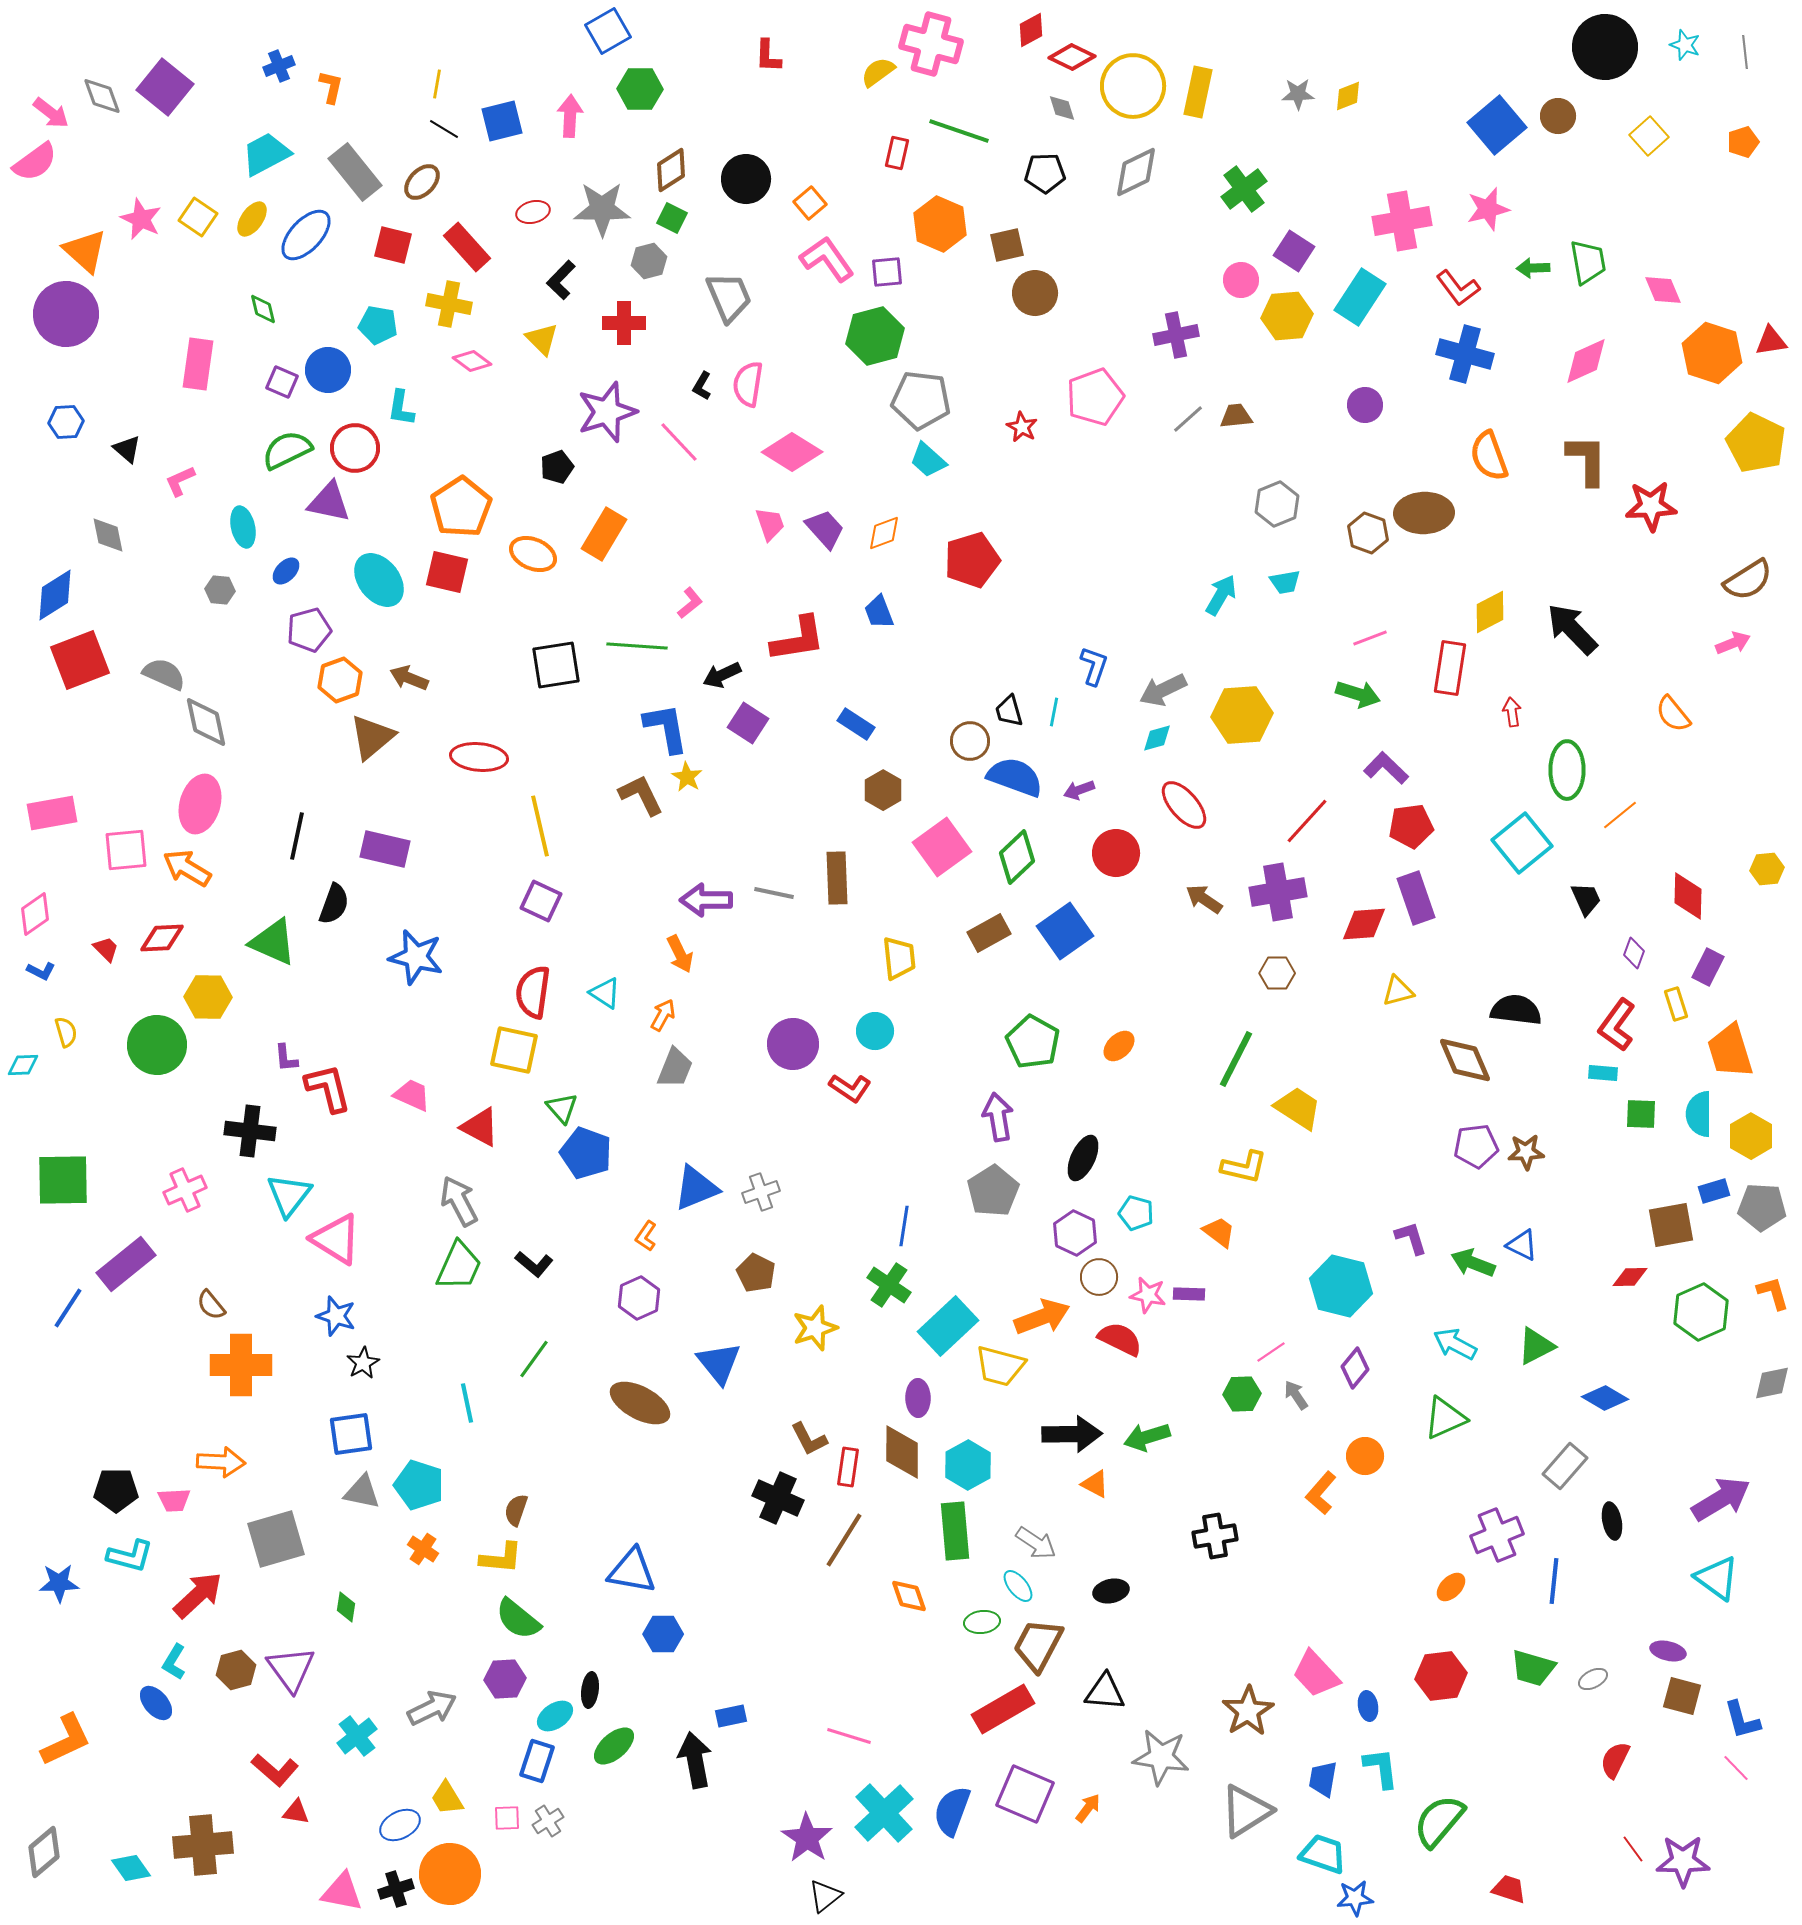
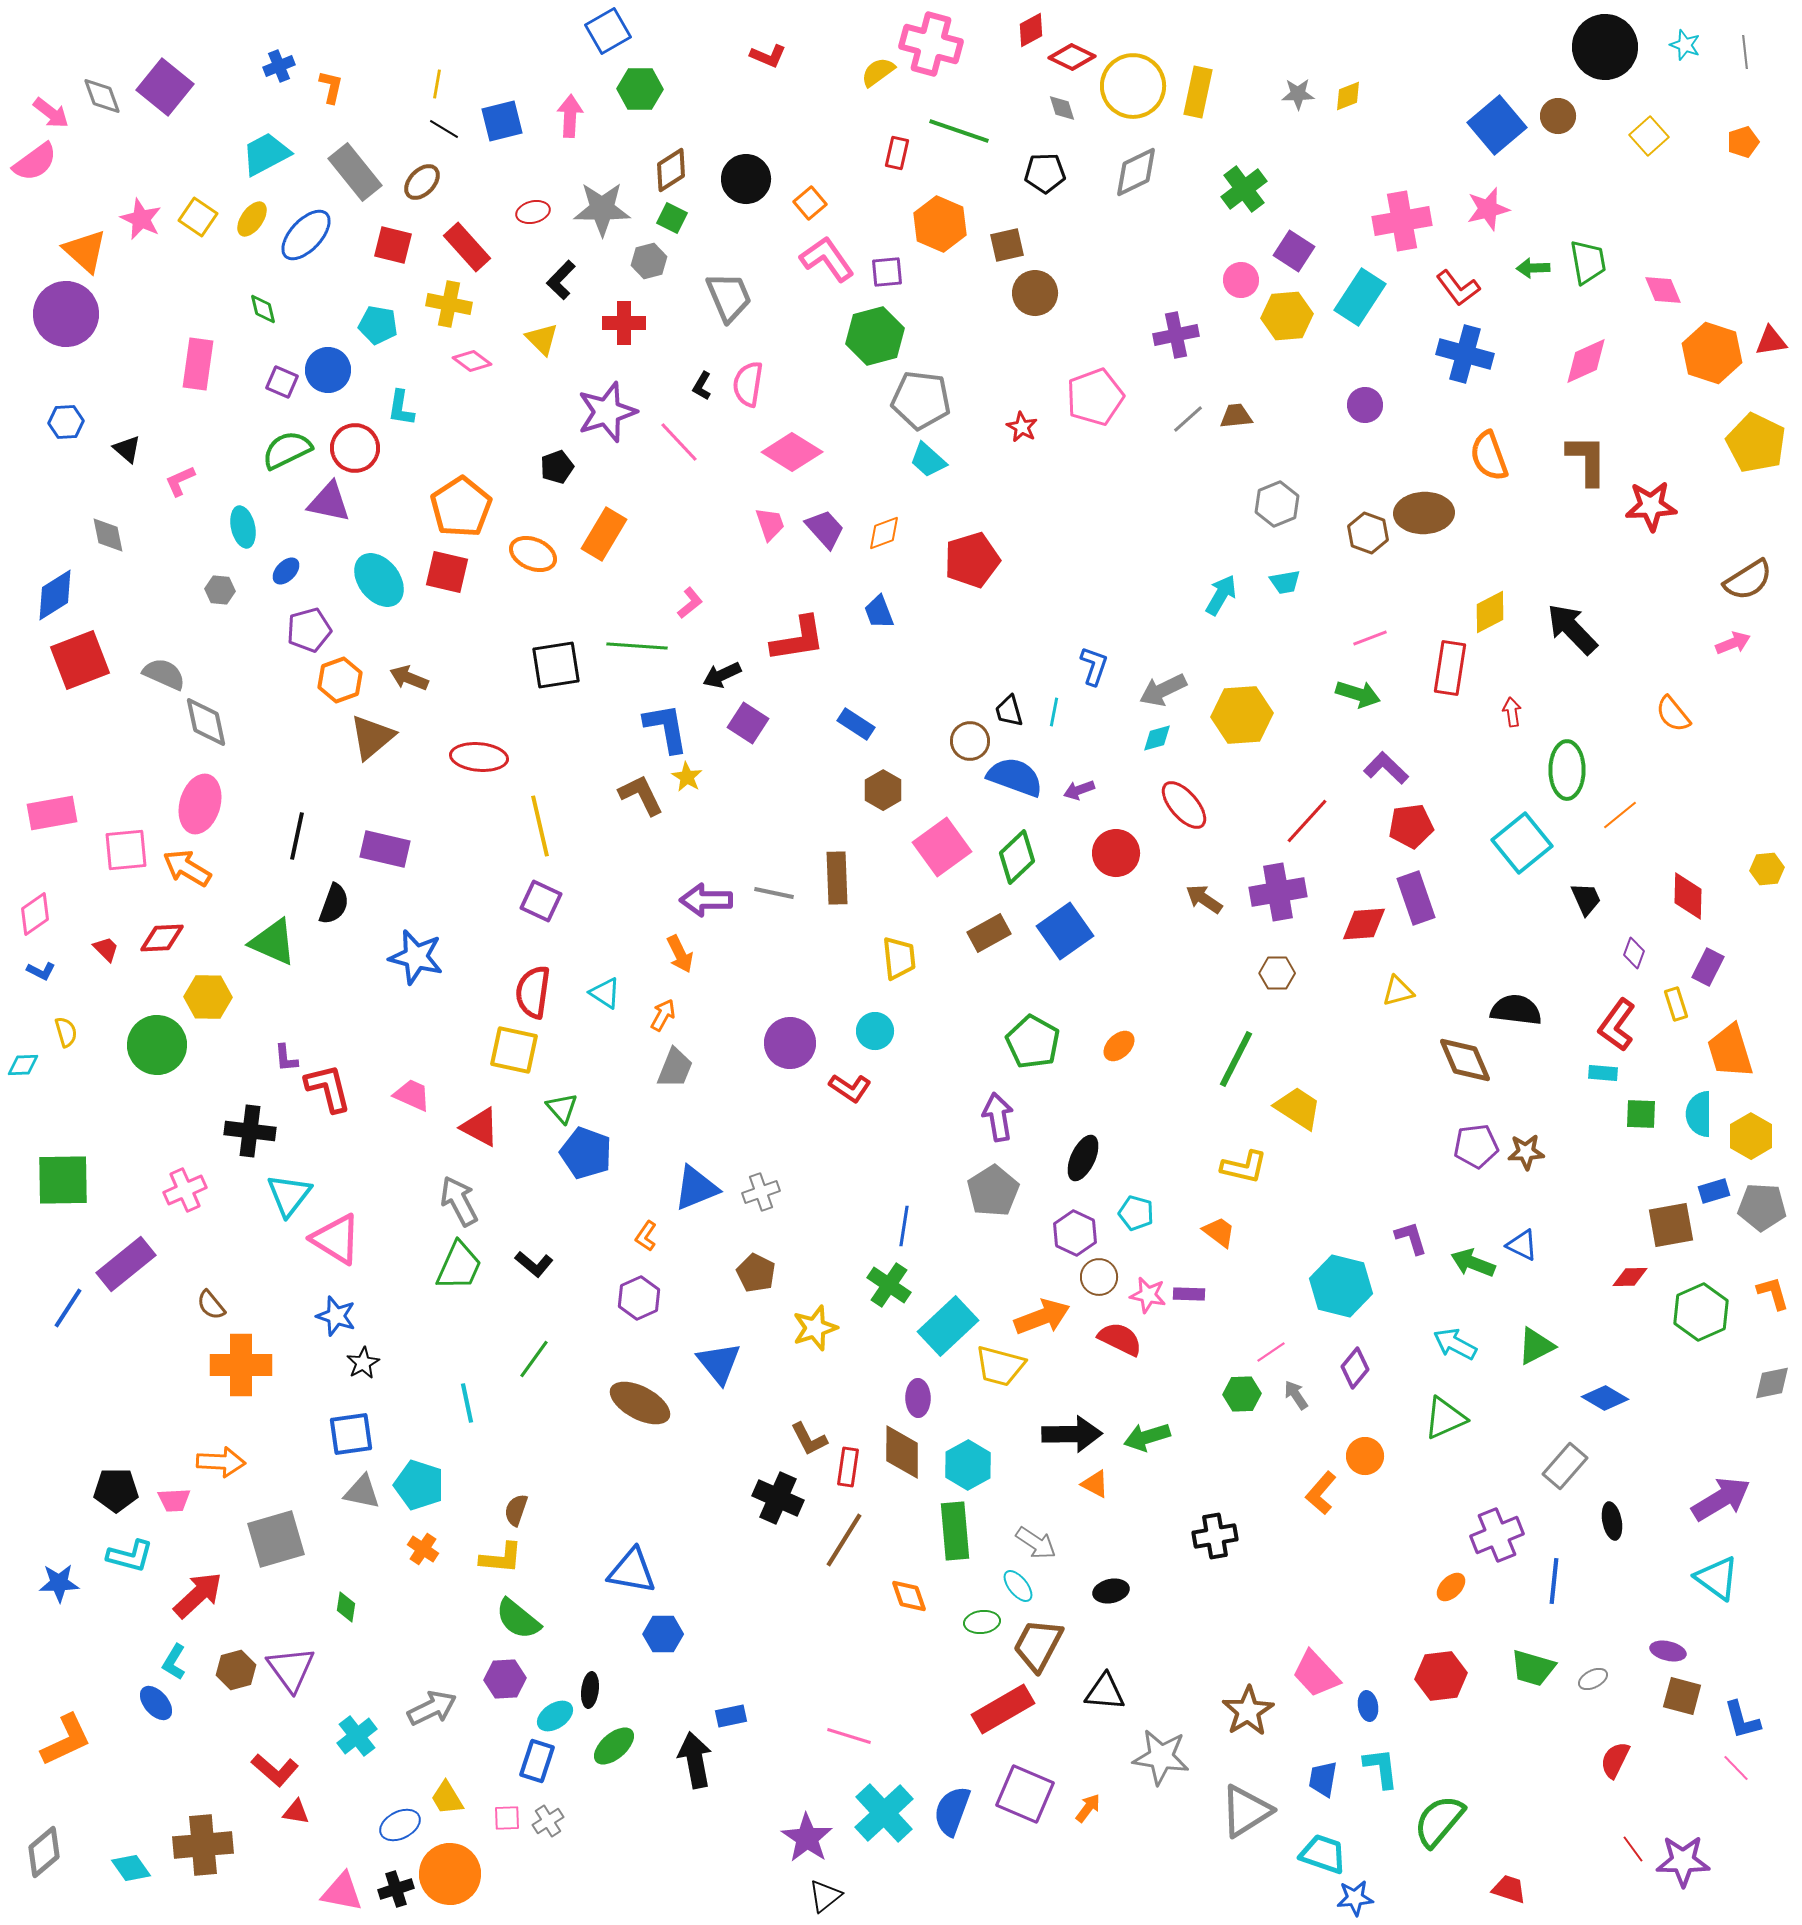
red L-shape at (768, 56): rotated 69 degrees counterclockwise
purple circle at (793, 1044): moved 3 px left, 1 px up
